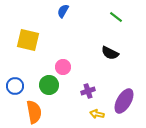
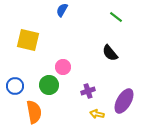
blue semicircle: moved 1 px left, 1 px up
black semicircle: rotated 24 degrees clockwise
